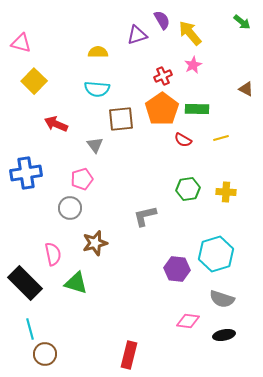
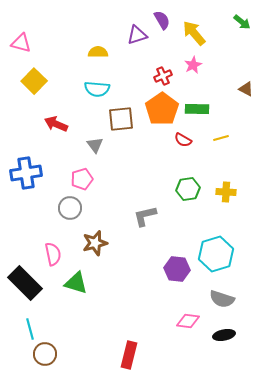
yellow arrow: moved 4 px right
